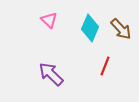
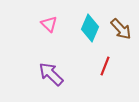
pink triangle: moved 4 px down
